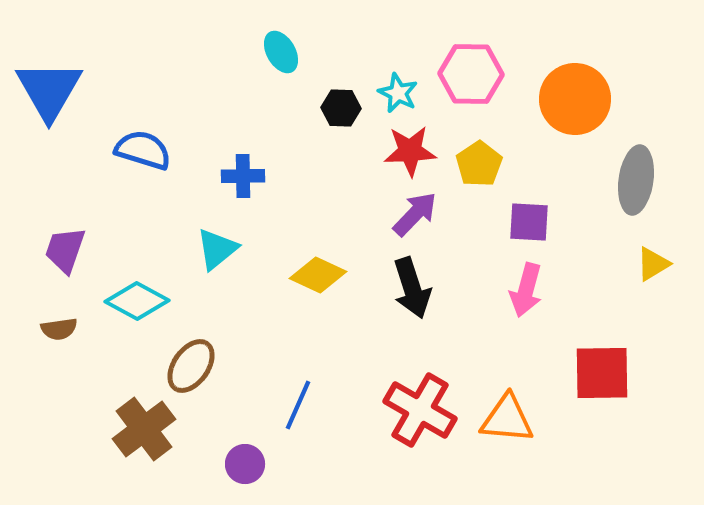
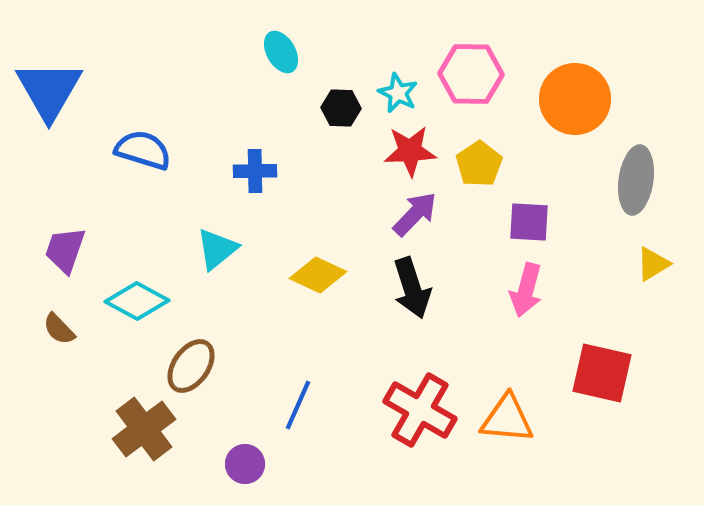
blue cross: moved 12 px right, 5 px up
brown semicircle: rotated 54 degrees clockwise
red square: rotated 14 degrees clockwise
